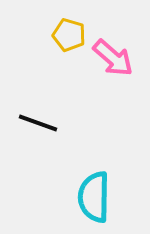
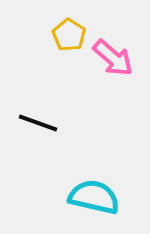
yellow pentagon: rotated 16 degrees clockwise
cyan semicircle: rotated 102 degrees clockwise
